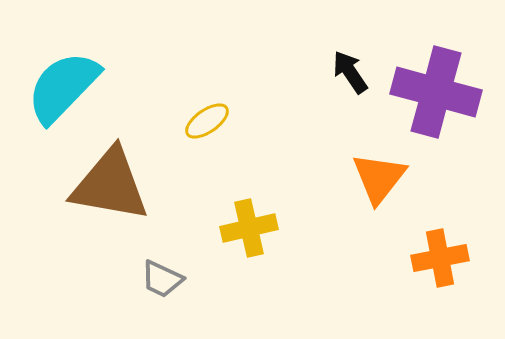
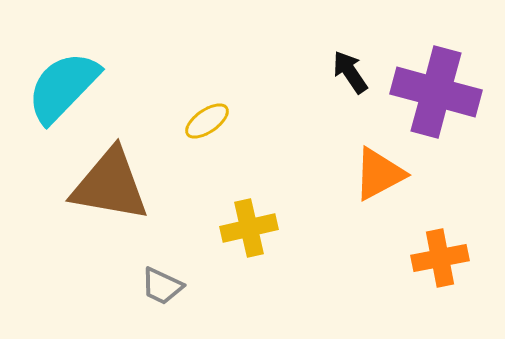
orange triangle: moved 4 px up; rotated 24 degrees clockwise
gray trapezoid: moved 7 px down
